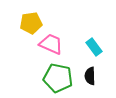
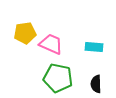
yellow pentagon: moved 6 px left, 10 px down
cyan rectangle: rotated 48 degrees counterclockwise
black semicircle: moved 6 px right, 8 px down
